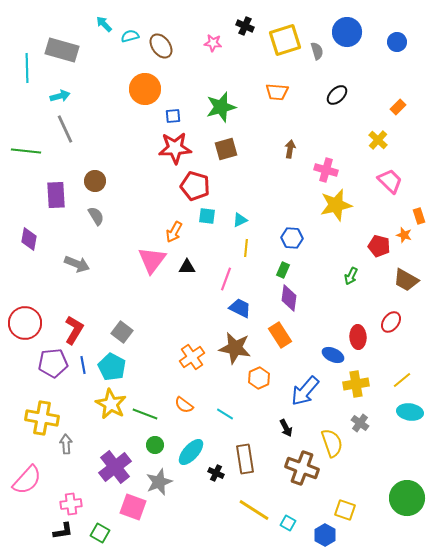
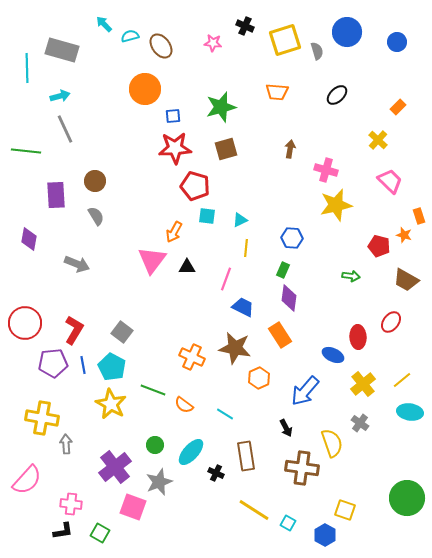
green arrow at (351, 276): rotated 108 degrees counterclockwise
blue trapezoid at (240, 308): moved 3 px right, 1 px up
orange cross at (192, 357): rotated 30 degrees counterclockwise
yellow cross at (356, 384): moved 7 px right; rotated 30 degrees counterclockwise
green line at (145, 414): moved 8 px right, 24 px up
brown rectangle at (245, 459): moved 1 px right, 3 px up
brown cross at (302, 468): rotated 12 degrees counterclockwise
pink cross at (71, 504): rotated 15 degrees clockwise
